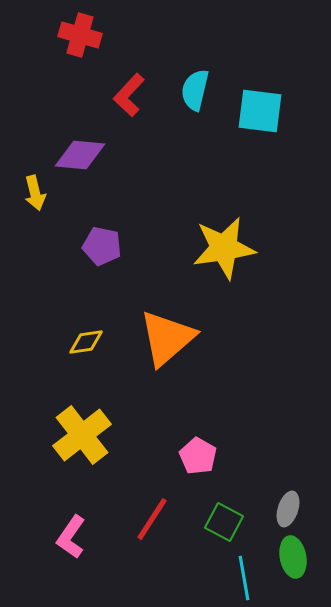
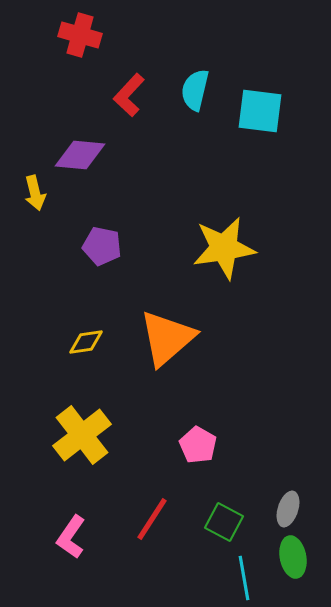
pink pentagon: moved 11 px up
